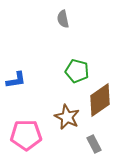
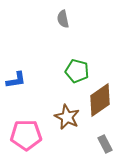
gray rectangle: moved 11 px right
